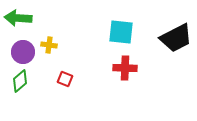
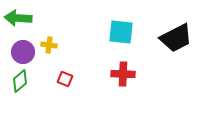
red cross: moved 2 px left, 6 px down
